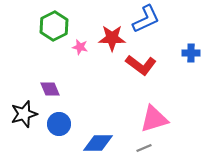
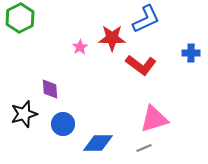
green hexagon: moved 34 px left, 8 px up
pink star: rotated 28 degrees clockwise
purple diamond: rotated 20 degrees clockwise
blue circle: moved 4 px right
